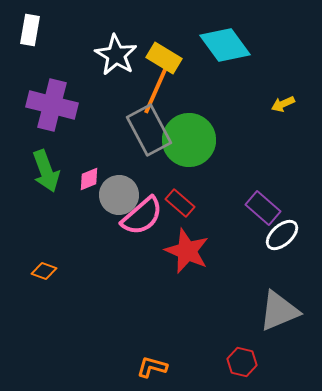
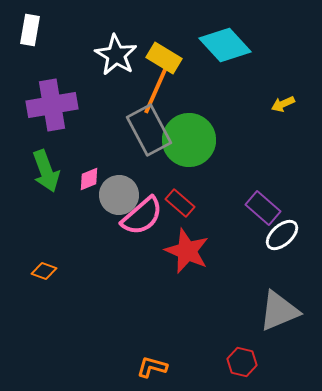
cyan diamond: rotated 6 degrees counterclockwise
purple cross: rotated 24 degrees counterclockwise
